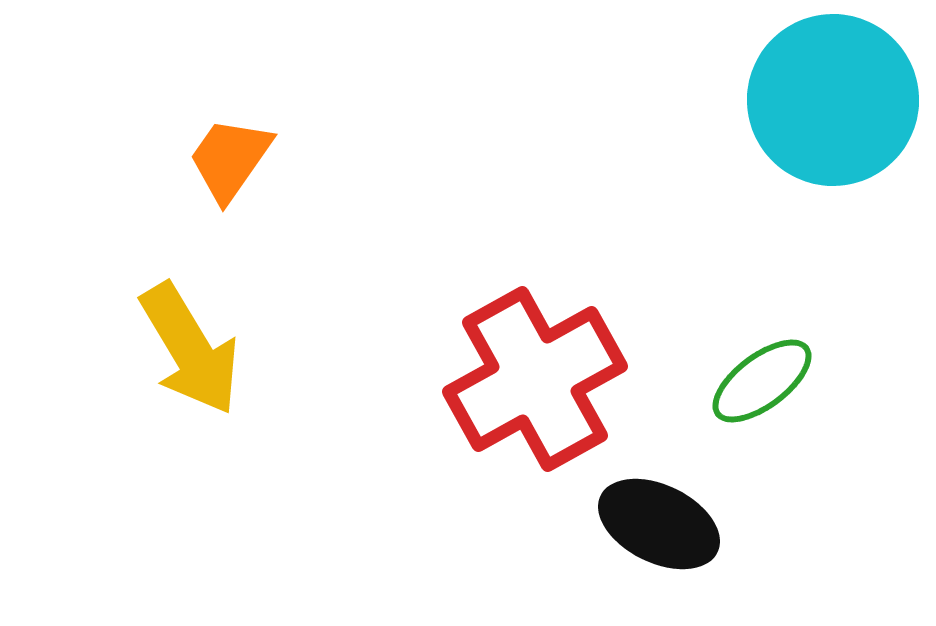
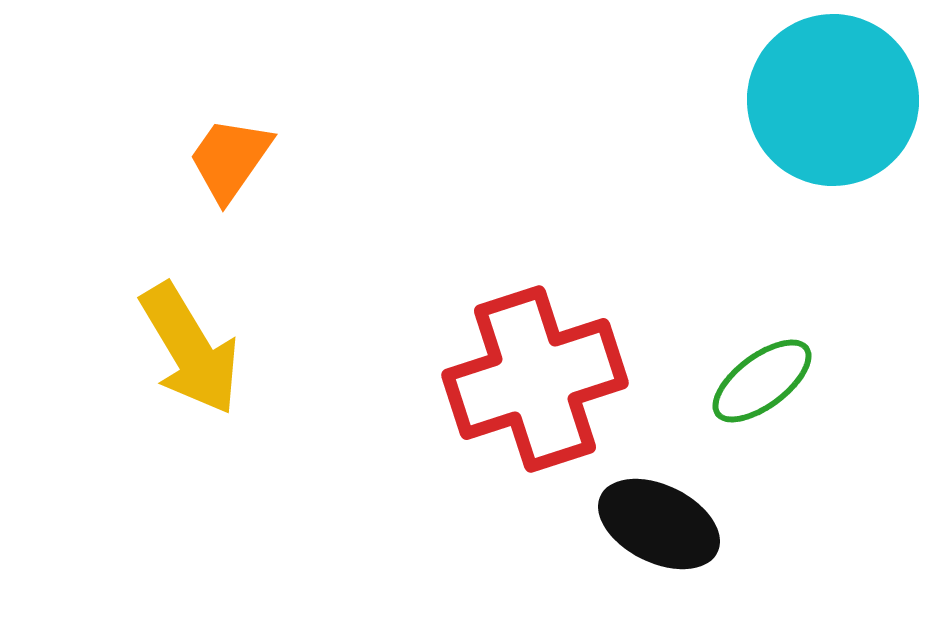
red cross: rotated 11 degrees clockwise
